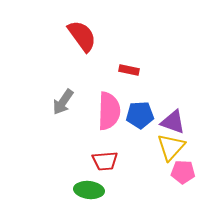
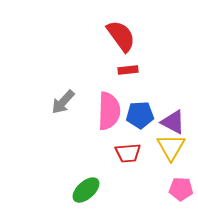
red semicircle: moved 39 px right
red rectangle: moved 1 px left; rotated 18 degrees counterclockwise
gray arrow: rotated 8 degrees clockwise
purple triangle: rotated 8 degrees clockwise
yellow triangle: rotated 12 degrees counterclockwise
red trapezoid: moved 23 px right, 8 px up
pink pentagon: moved 2 px left, 17 px down
green ellipse: moved 3 px left; rotated 48 degrees counterclockwise
